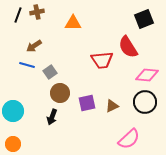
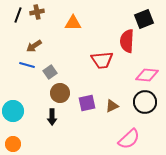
red semicircle: moved 1 px left, 6 px up; rotated 35 degrees clockwise
black arrow: rotated 21 degrees counterclockwise
